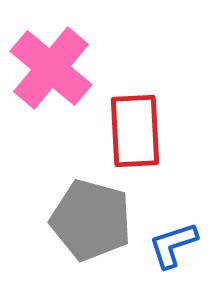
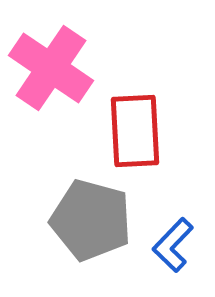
pink cross: rotated 6 degrees counterclockwise
blue L-shape: rotated 28 degrees counterclockwise
